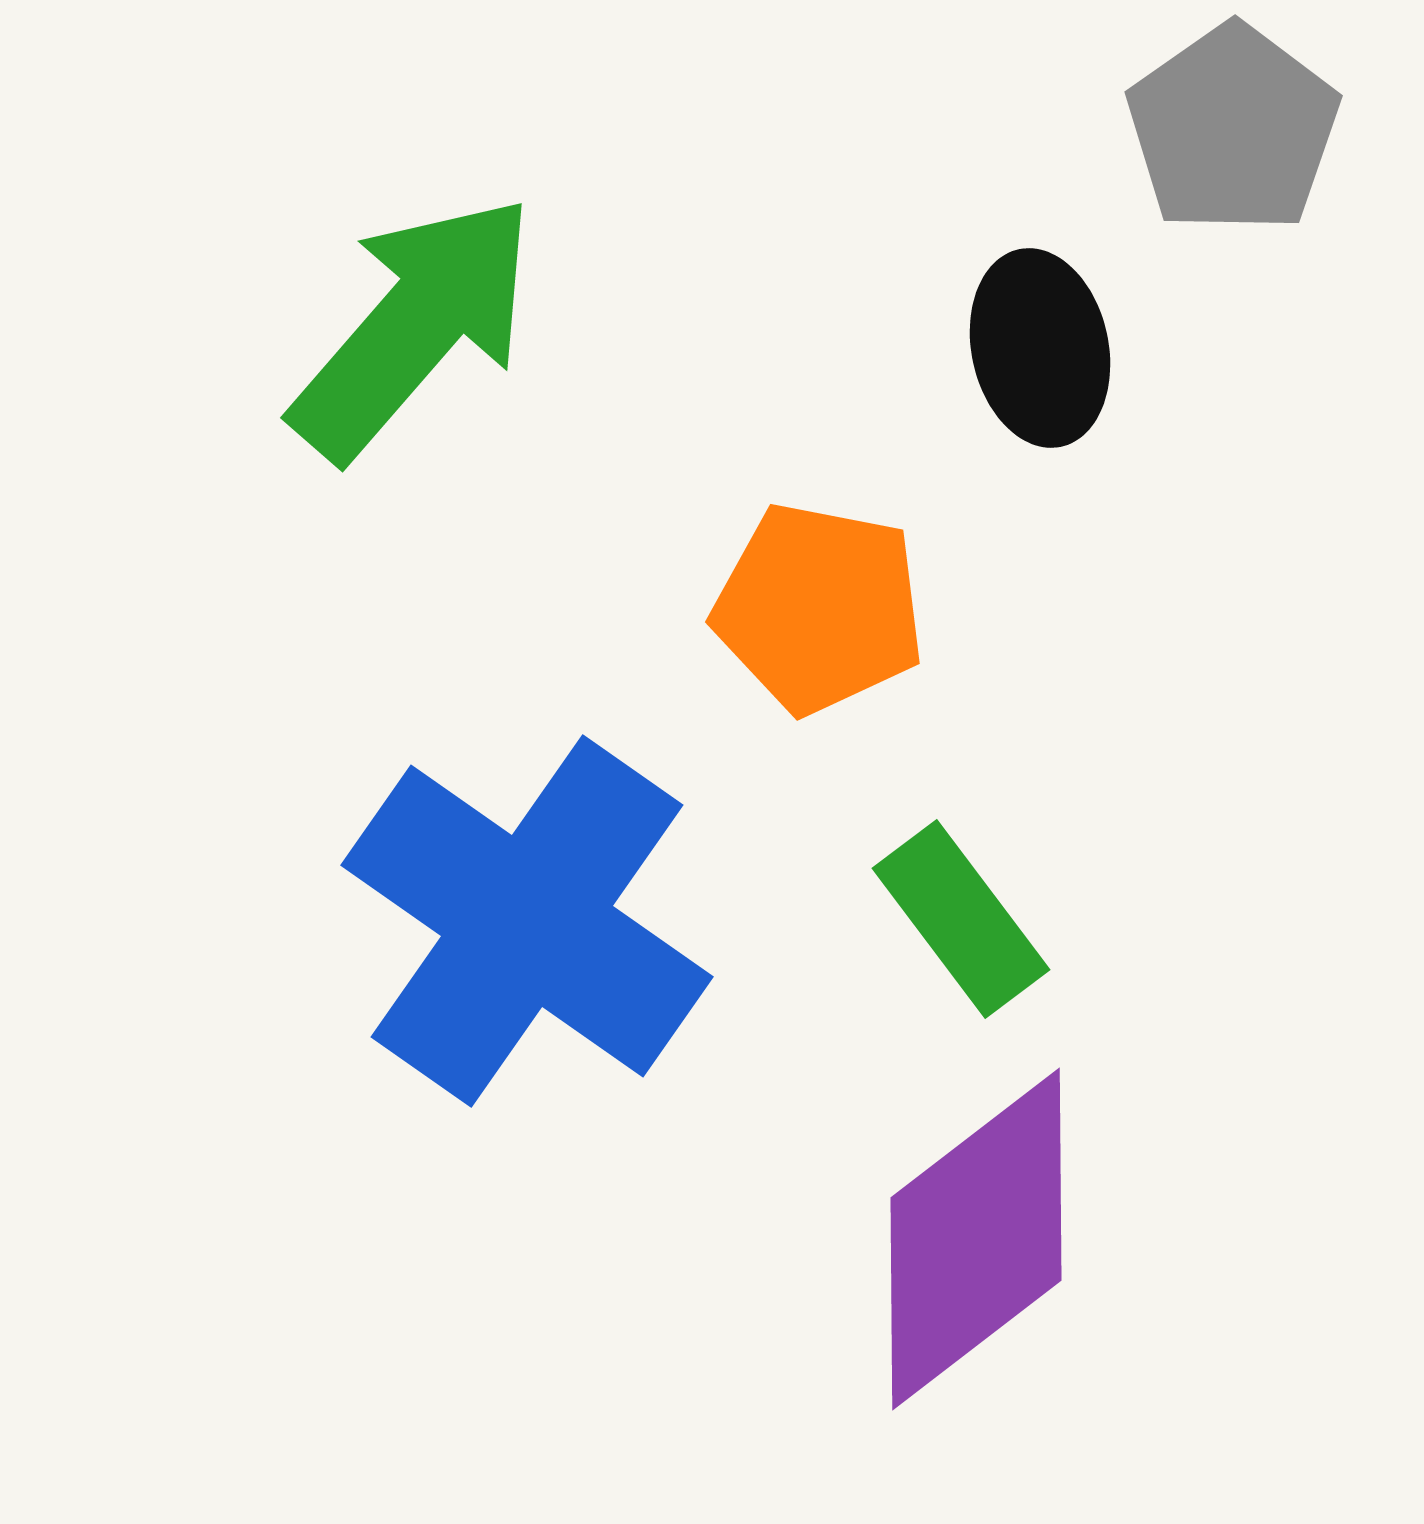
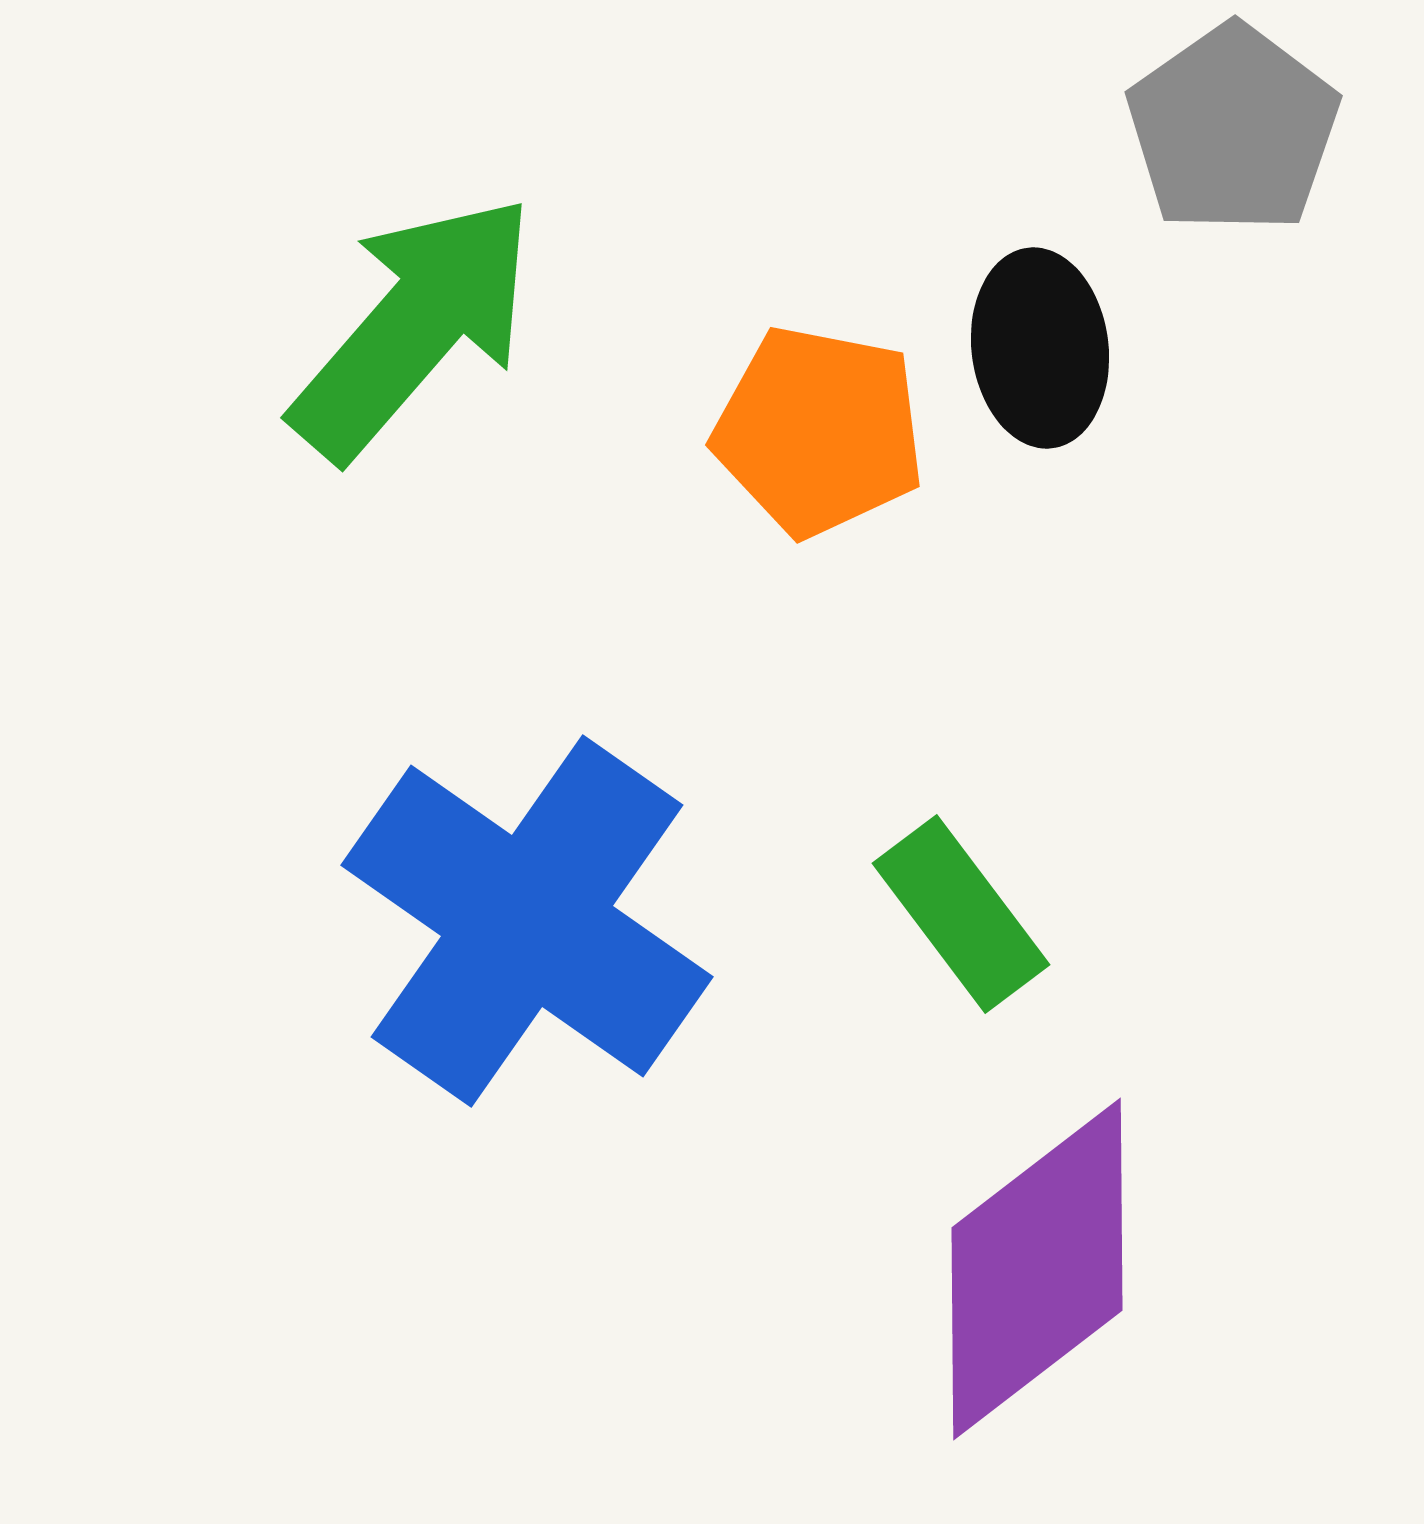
black ellipse: rotated 5 degrees clockwise
orange pentagon: moved 177 px up
green rectangle: moved 5 px up
purple diamond: moved 61 px right, 30 px down
